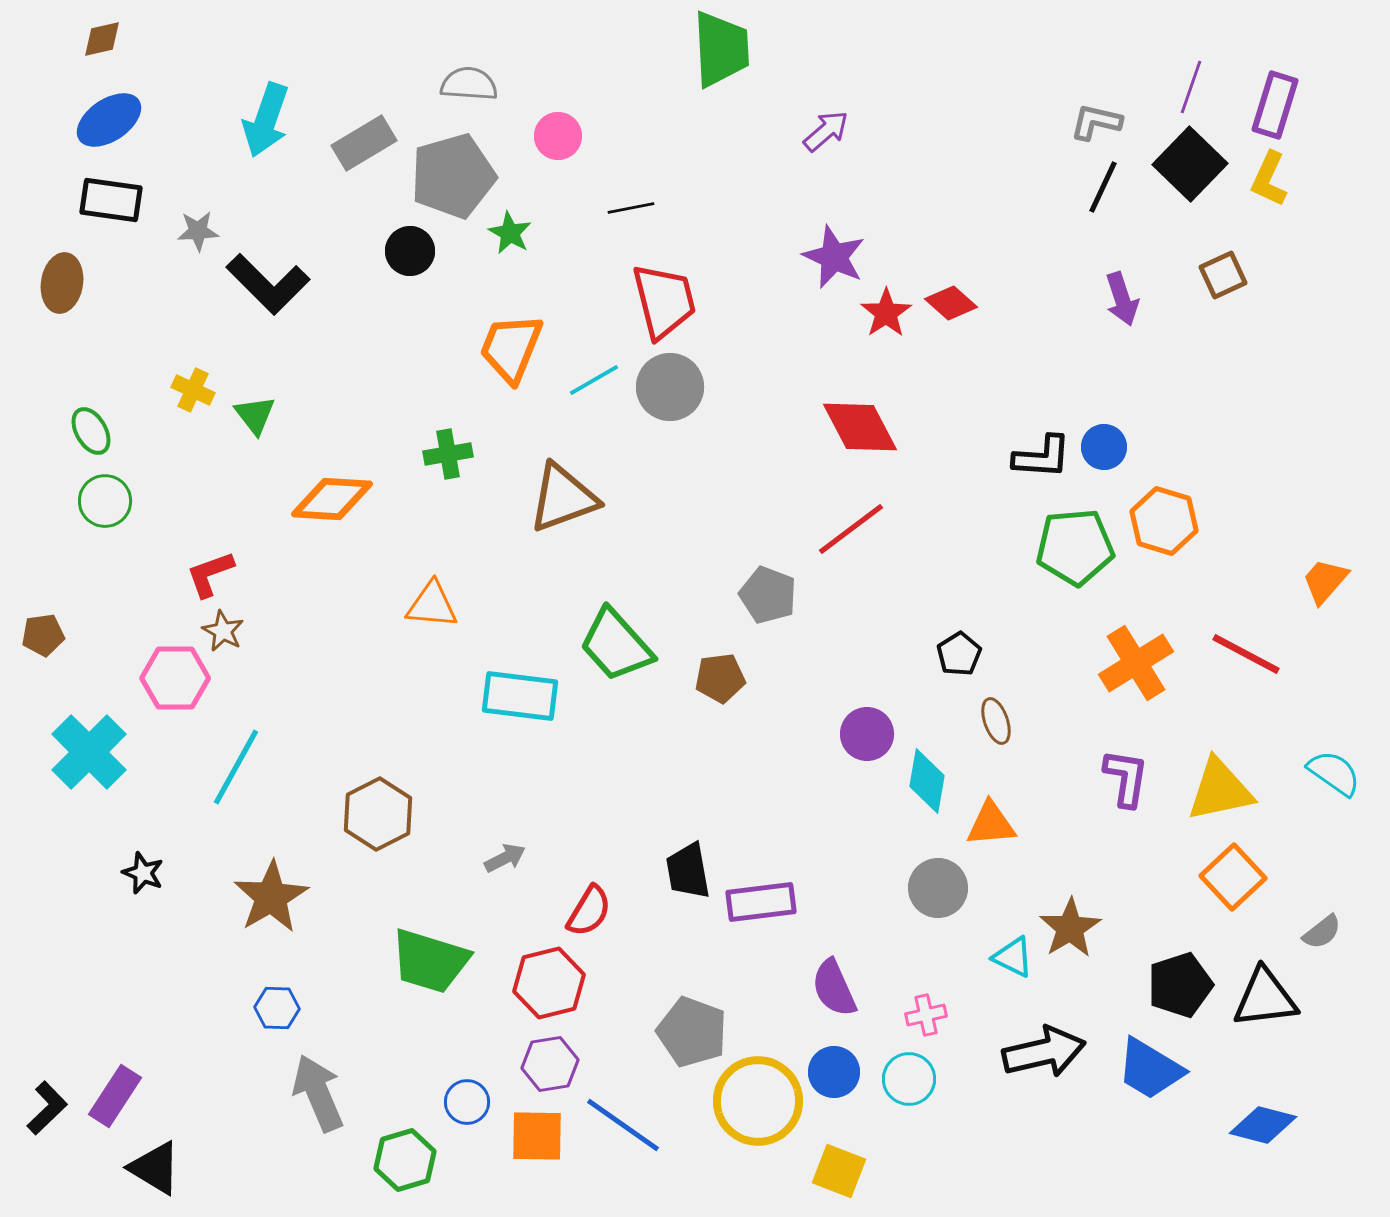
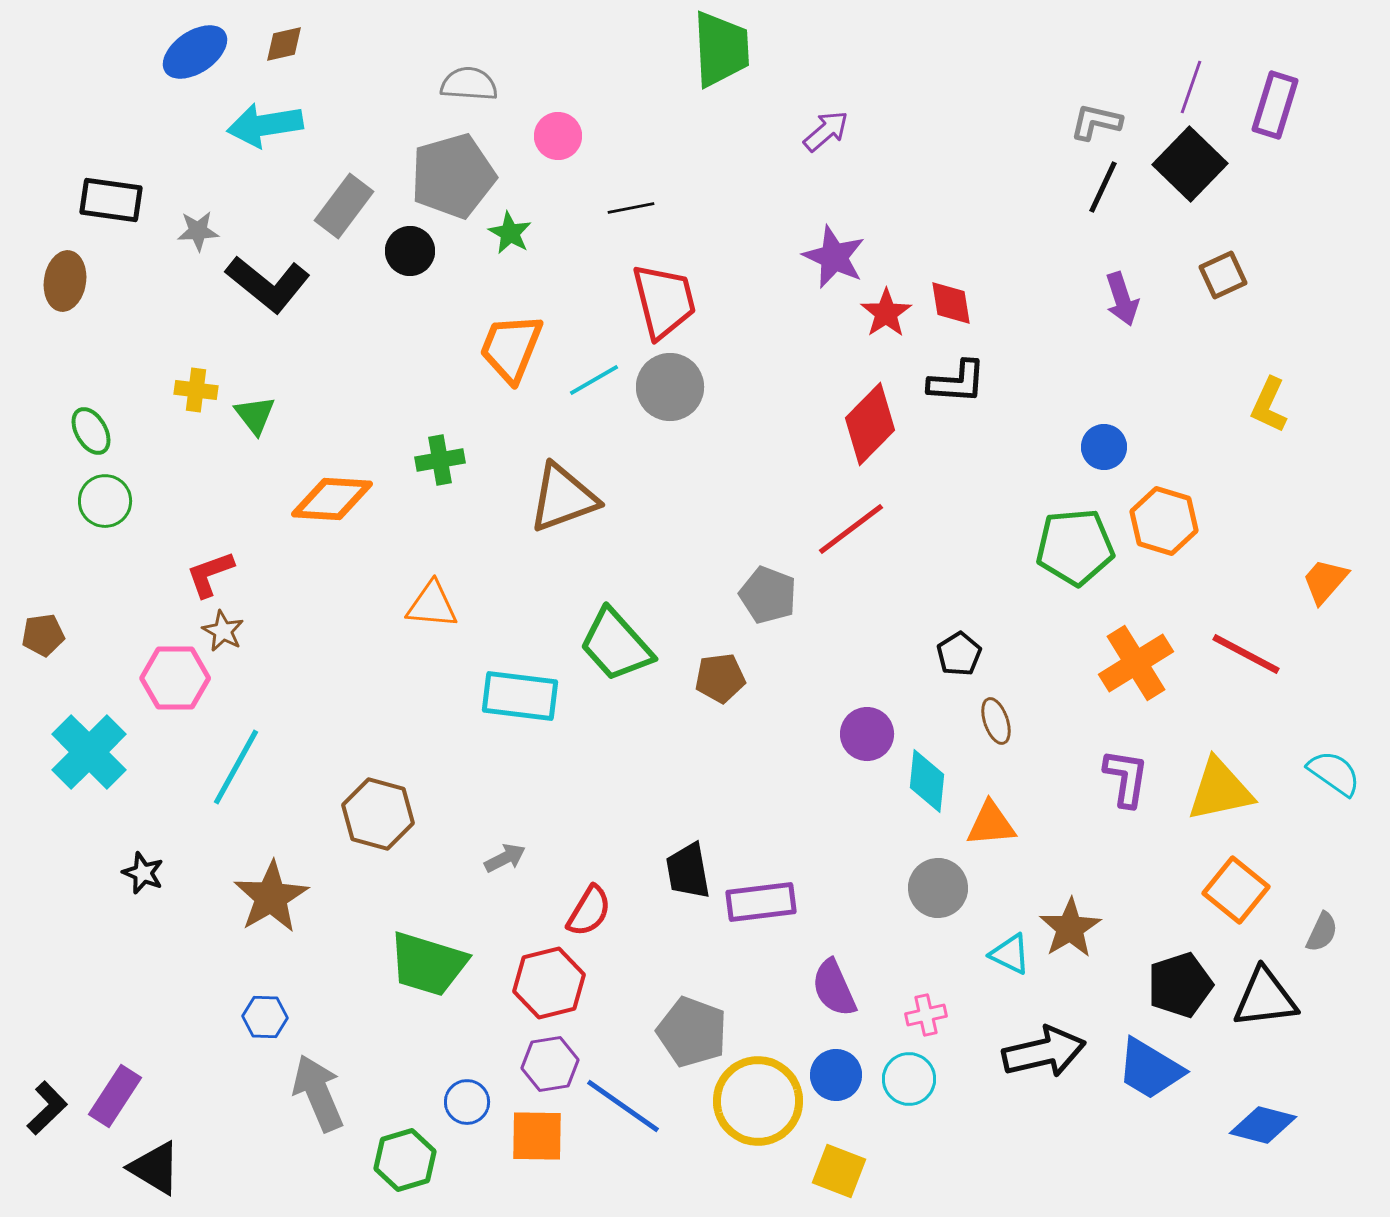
brown diamond at (102, 39): moved 182 px right, 5 px down
blue ellipse at (109, 120): moved 86 px right, 68 px up
cyan arrow at (266, 120): moved 1 px left, 5 px down; rotated 62 degrees clockwise
gray rectangle at (364, 143): moved 20 px left, 63 px down; rotated 22 degrees counterclockwise
yellow L-shape at (1269, 179): moved 226 px down
brown ellipse at (62, 283): moved 3 px right, 2 px up
black L-shape at (268, 284): rotated 6 degrees counterclockwise
red diamond at (951, 303): rotated 39 degrees clockwise
yellow cross at (193, 390): moved 3 px right; rotated 18 degrees counterclockwise
red diamond at (860, 427): moved 10 px right, 3 px up; rotated 72 degrees clockwise
green cross at (448, 454): moved 8 px left, 6 px down
black L-shape at (1042, 457): moved 85 px left, 75 px up
cyan diamond at (927, 781): rotated 4 degrees counterclockwise
brown hexagon at (378, 814): rotated 18 degrees counterclockwise
orange square at (1233, 877): moved 3 px right, 13 px down; rotated 8 degrees counterclockwise
gray semicircle at (1322, 932): rotated 27 degrees counterclockwise
cyan triangle at (1013, 957): moved 3 px left, 3 px up
green trapezoid at (430, 961): moved 2 px left, 3 px down
blue hexagon at (277, 1008): moved 12 px left, 9 px down
blue circle at (834, 1072): moved 2 px right, 3 px down
blue line at (623, 1125): moved 19 px up
